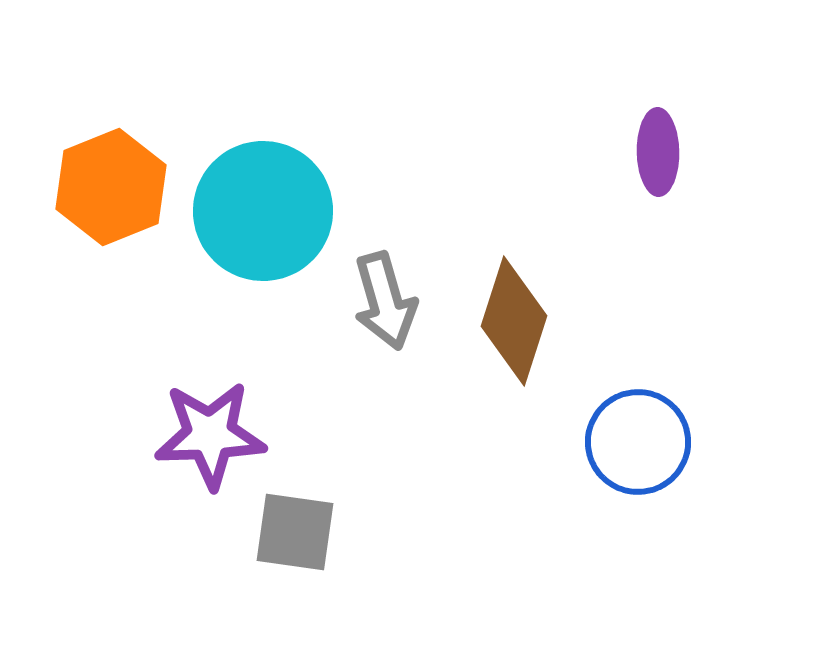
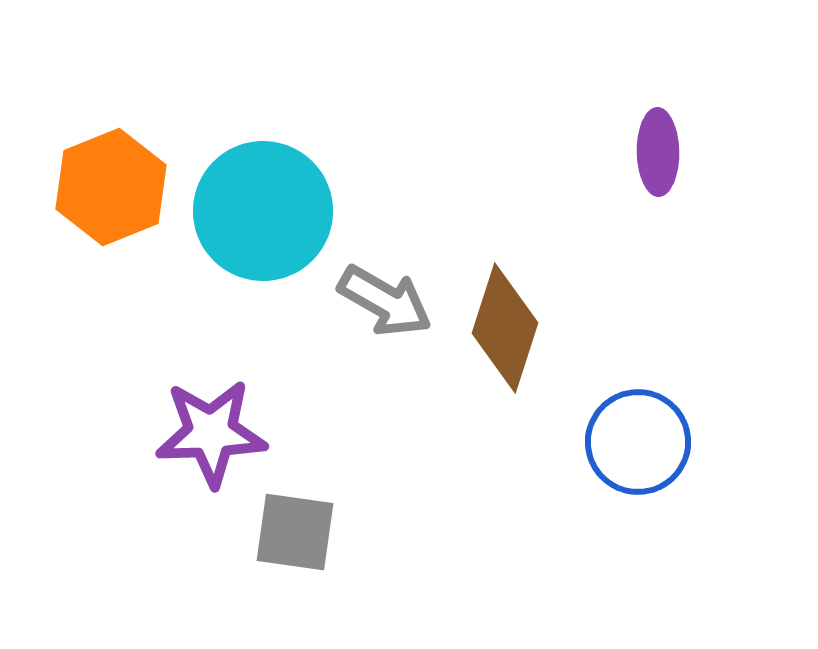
gray arrow: rotated 44 degrees counterclockwise
brown diamond: moved 9 px left, 7 px down
purple star: moved 1 px right, 2 px up
